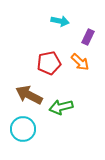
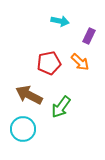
purple rectangle: moved 1 px right, 1 px up
green arrow: rotated 40 degrees counterclockwise
